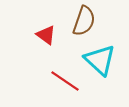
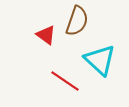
brown semicircle: moved 7 px left
